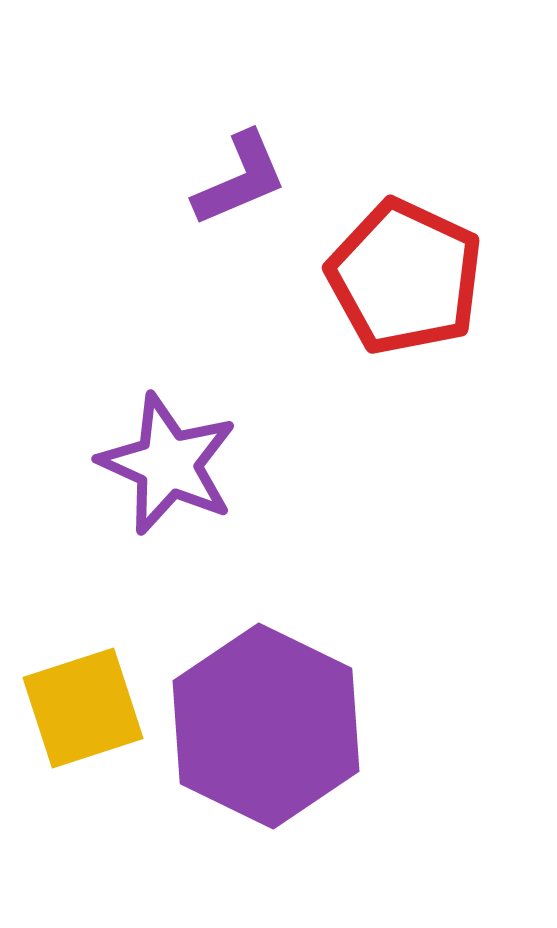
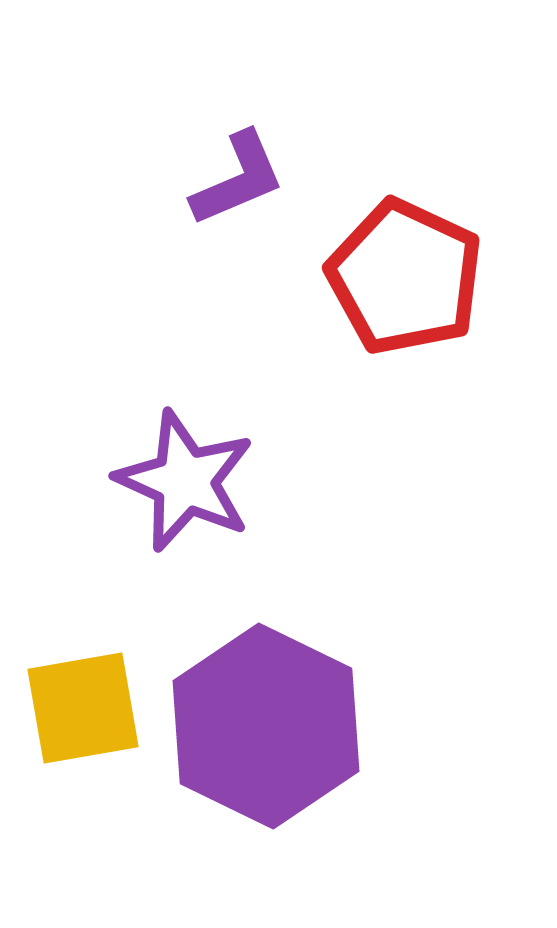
purple L-shape: moved 2 px left
purple star: moved 17 px right, 17 px down
yellow square: rotated 8 degrees clockwise
